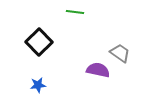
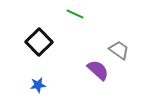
green line: moved 2 px down; rotated 18 degrees clockwise
gray trapezoid: moved 1 px left, 3 px up
purple semicircle: rotated 30 degrees clockwise
